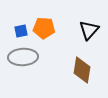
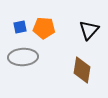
blue square: moved 1 px left, 4 px up
